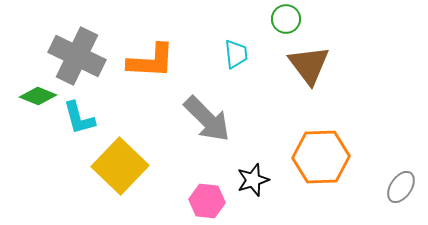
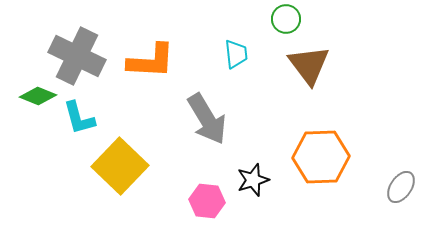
gray arrow: rotated 14 degrees clockwise
